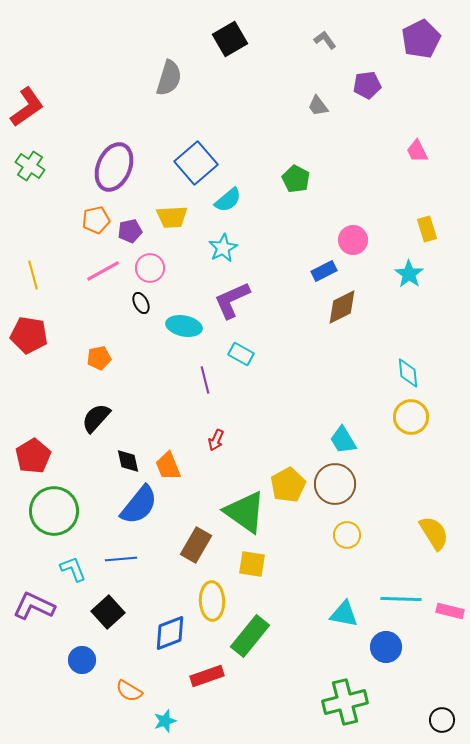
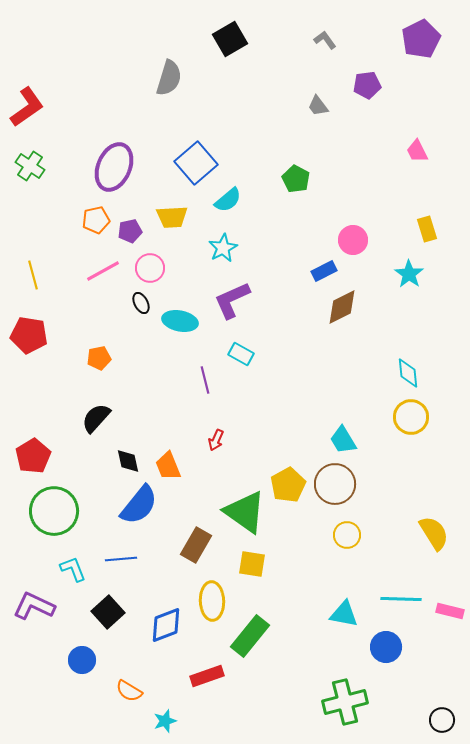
cyan ellipse at (184, 326): moved 4 px left, 5 px up
blue diamond at (170, 633): moved 4 px left, 8 px up
